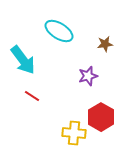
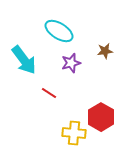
brown star: moved 7 px down
cyan arrow: moved 1 px right
purple star: moved 17 px left, 13 px up
red line: moved 17 px right, 3 px up
